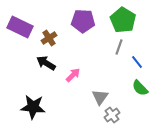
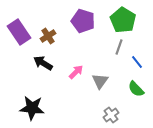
purple pentagon: rotated 15 degrees clockwise
purple rectangle: moved 1 px left, 5 px down; rotated 30 degrees clockwise
brown cross: moved 1 px left, 2 px up
black arrow: moved 3 px left
pink arrow: moved 3 px right, 3 px up
green semicircle: moved 4 px left, 1 px down
gray triangle: moved 16 px up
black star: moved 1 px left, 1 px down
gray cross: moved 1 px left
